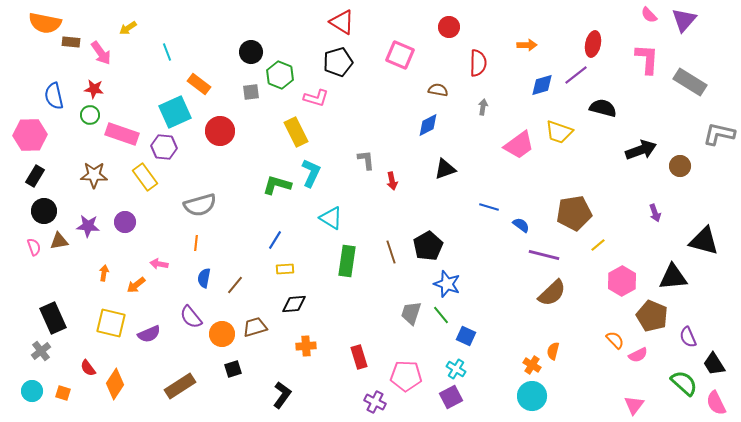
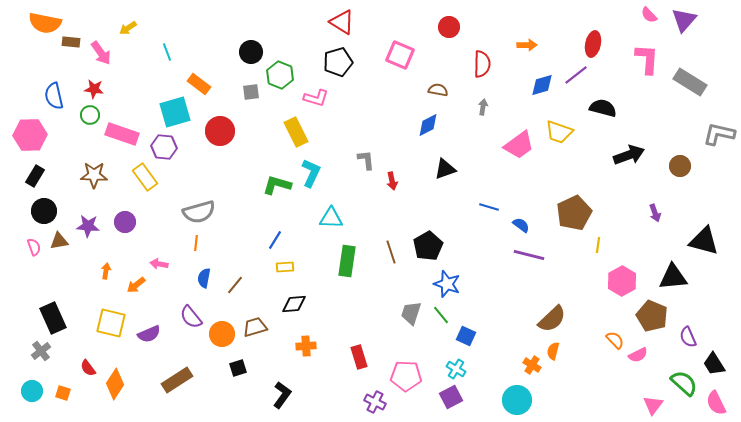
red semicircle at (478, 63): moved 4 px right, 1 px down
cyan square at (175, 112): rotated 8 degrees clockwise
black arrow at (641, 150): moved 12 px left, 5 px down
gray semicircle at (200, 205): moved 1 px left, 7 px down
brown pentagon at (574, 213): rotated 16 degrees counterclockwise
cyan triangle at (331, 218): rotated 30 degrees counterclockwise
yellow line at (598, 245): rotated 42 degrees counterclockwise
purple line at (544, 255): moved 15 px left
yellow rectangle at (285, 269): moved 2 px up
orange arrow at (104, 273): moved 2 px right, 2 px up
brown semicircle at (552, 293): moved 26 px down
black square at (233, 369): moved 5 px right, 1 px up
brown rectangle at (180, 386): moved 3 px left, 6 px up
cyan circle at (532, 396): moved 15 px left, 4 px down
pink triangle at (634, 405): moved 19 px right
